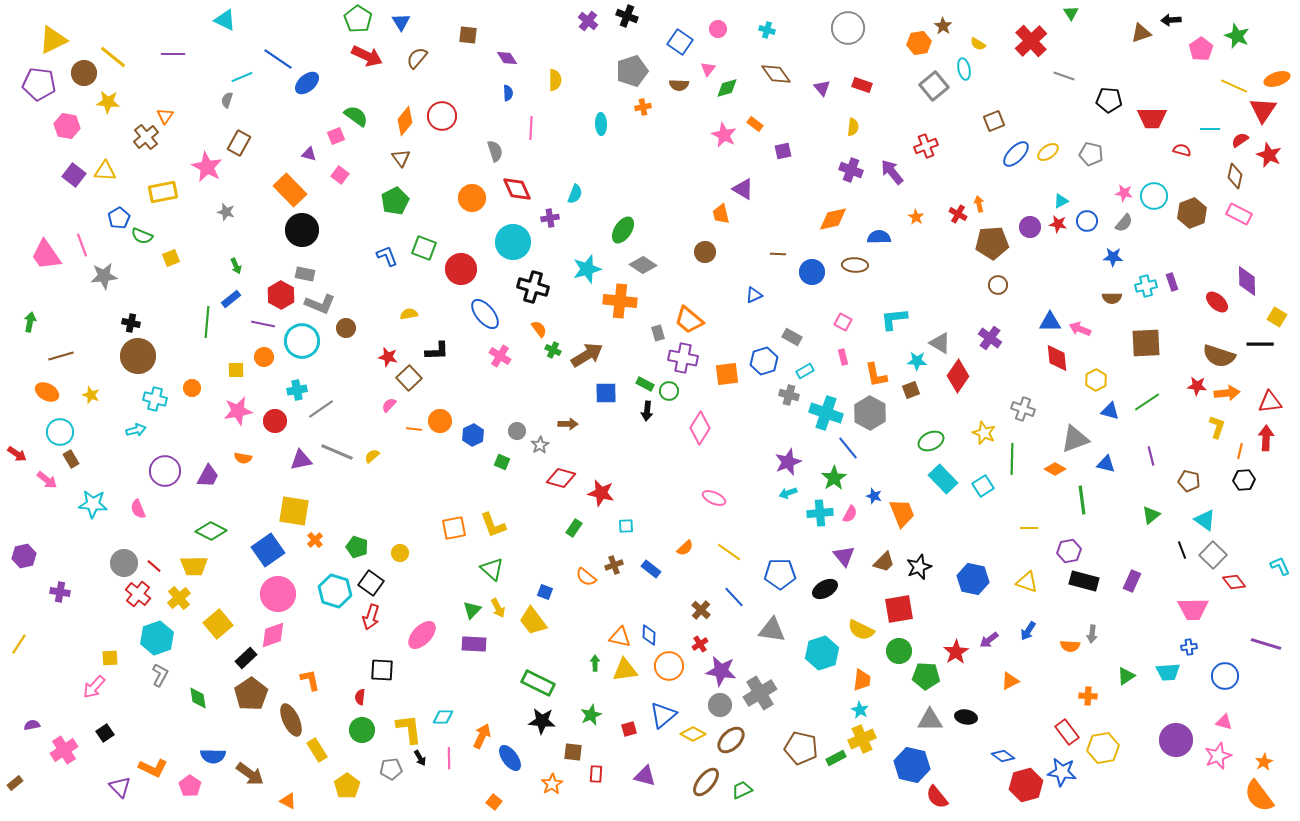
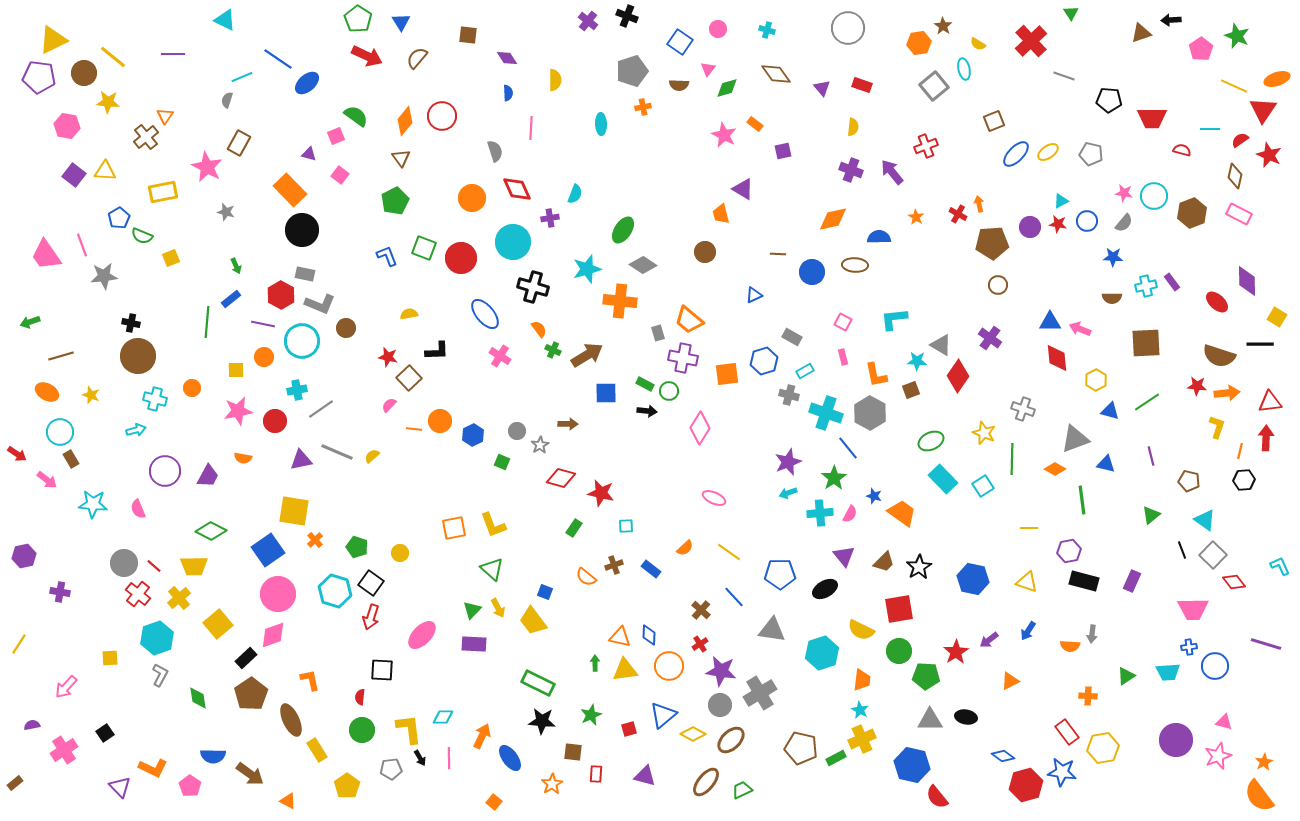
purple pentagon at (39, 84): moved 7 px up
red circle at (461, 269): moved 11 px up
purple rectangle at (1172, 282): rotated 18 degrees counterclockwise
green arrow at (30, 322): rotated 120 degrees counterclockwise
gray triangle at (940, 343): moved 1 px right, 2 px down
black arrow at (647, 411): rotated 90 degrees counterclockwise
orange trapezoid at (902, 513): rotated 32 degrees counterclockwise
black star at (919, 567): rotated 10 degrees counterclockwise
blue circle at (1225, 676): moved 10 px left, 10 px up
pink arrow at (94, 687): moved 28 px left
